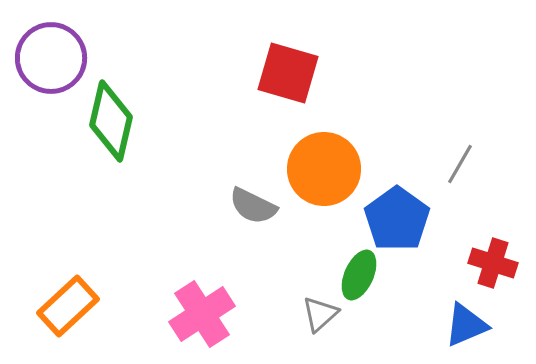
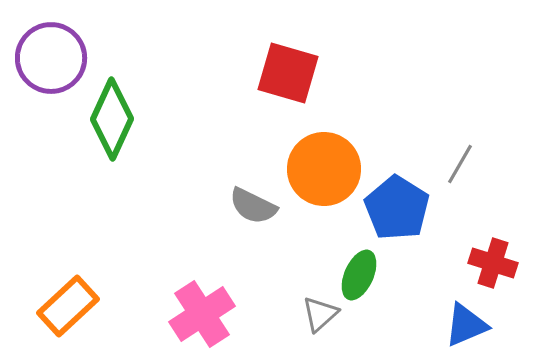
green diamond: moved 1 px right, 2 px up; rotated 12 degrees clockwise
blue pentagon: moved 11 px up; rotated 4 degrees counterclockwise
